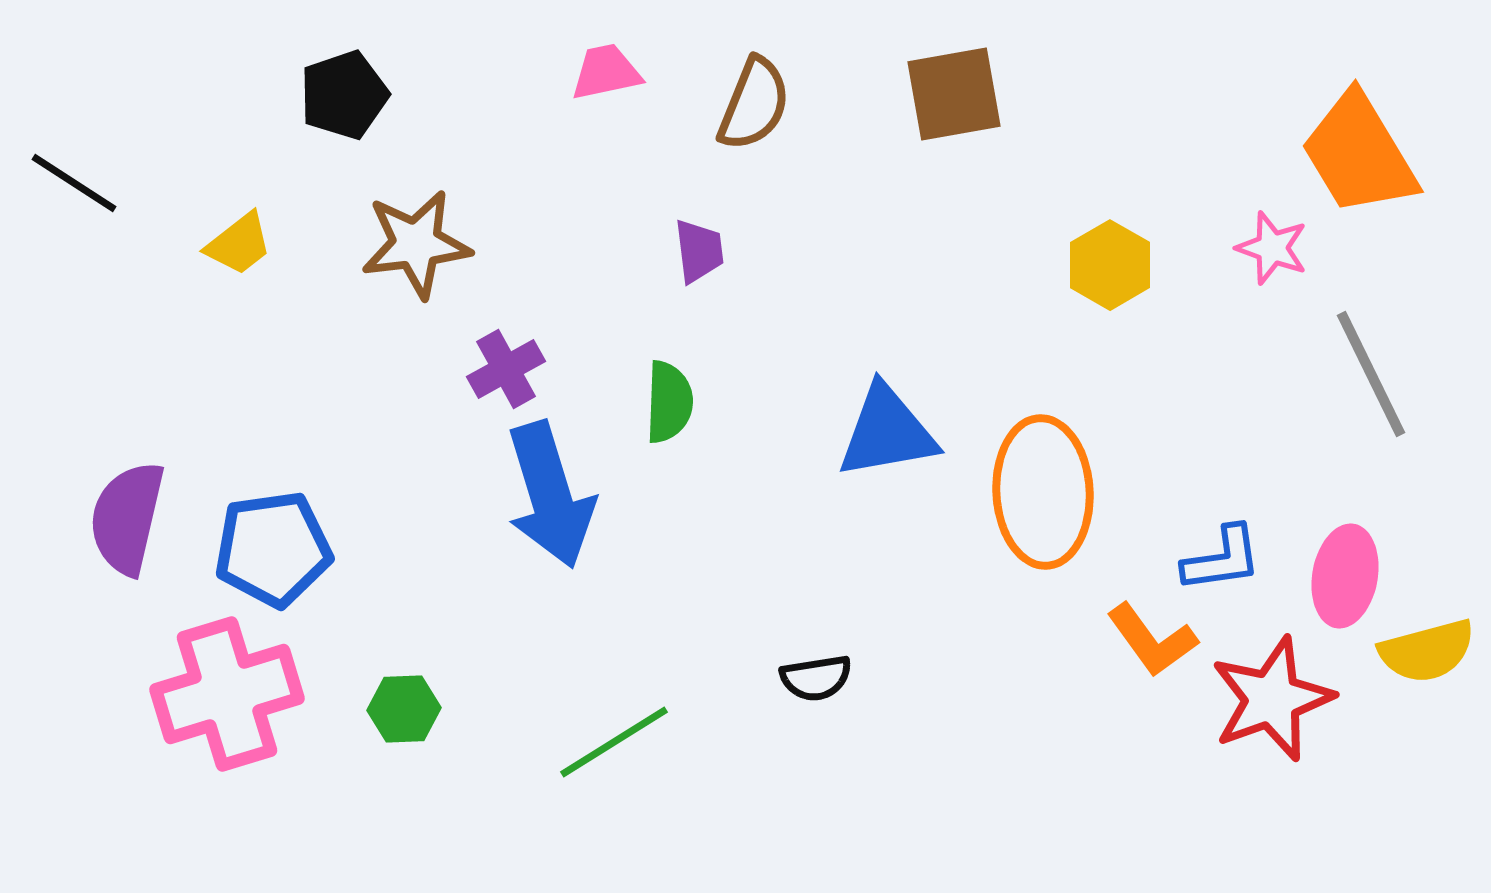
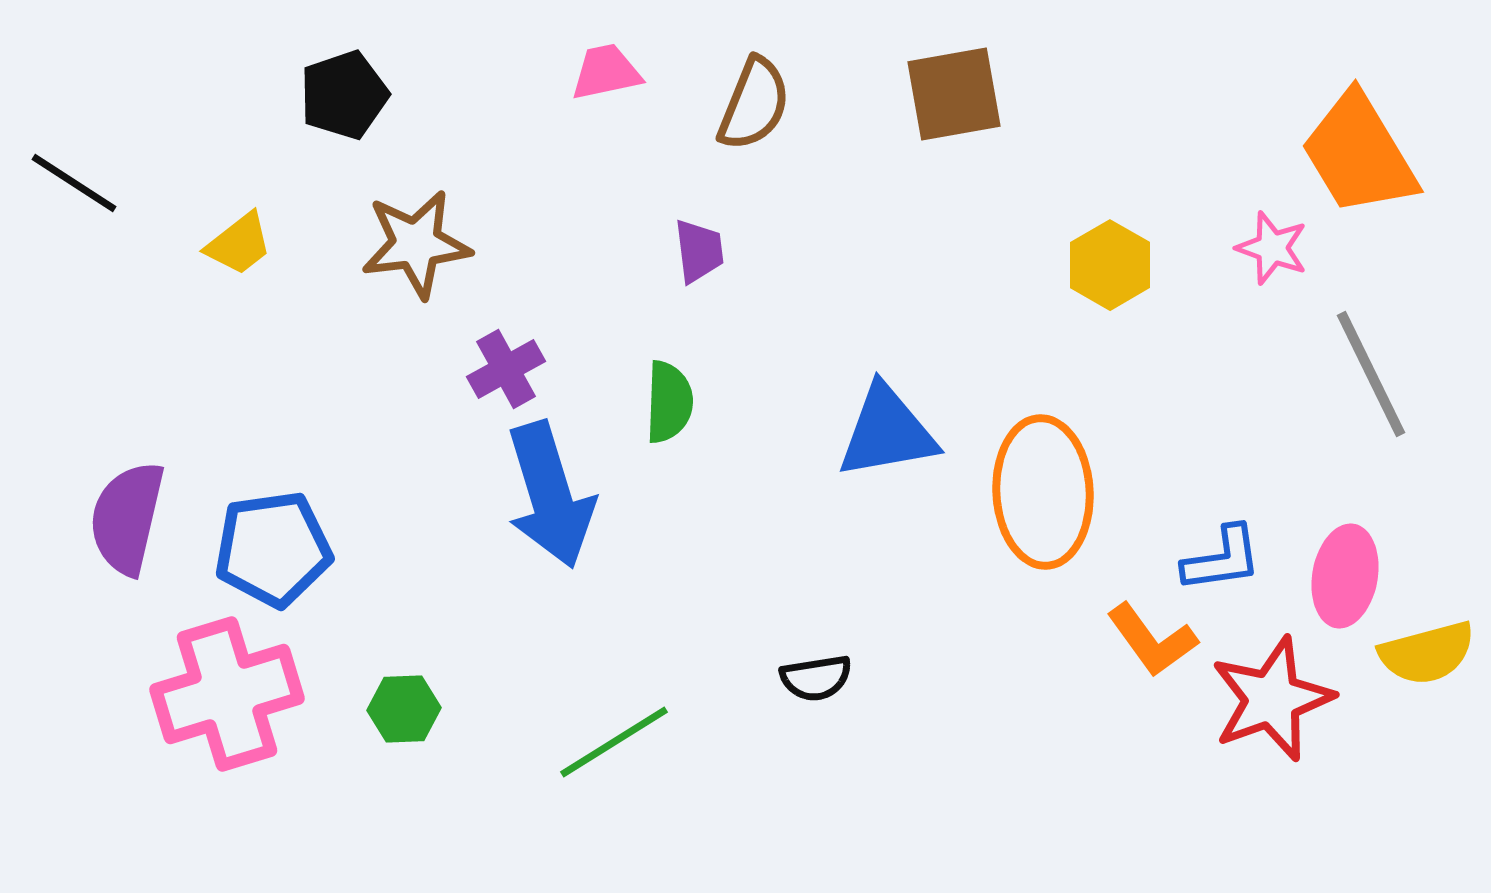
yellow semicircle: moved 2 px down
